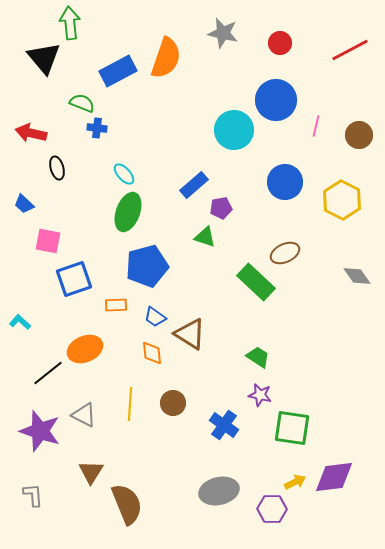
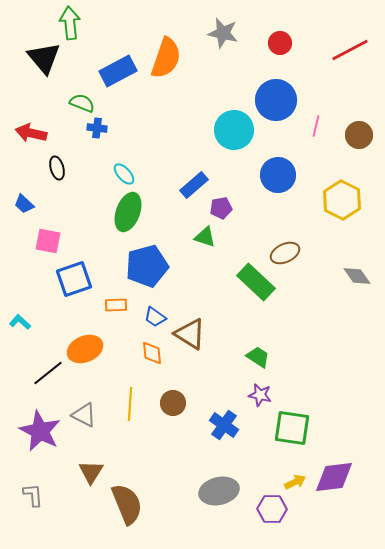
blue circle at (285, 182): moved 7 px left, 7 px up
purple star at (40, 431): rotated 9 degrees clockwise
